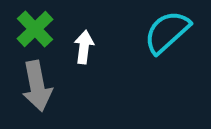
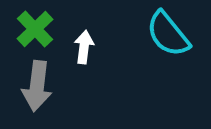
cyan semicircle: moved 1 px right, 2 px down; rotated 87 degrees counterclockwise
gray arrow: rotated 18 degrees clockwise
